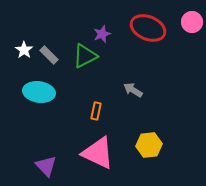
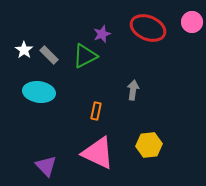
gray arrow: rotated 66 degrees clockwise
